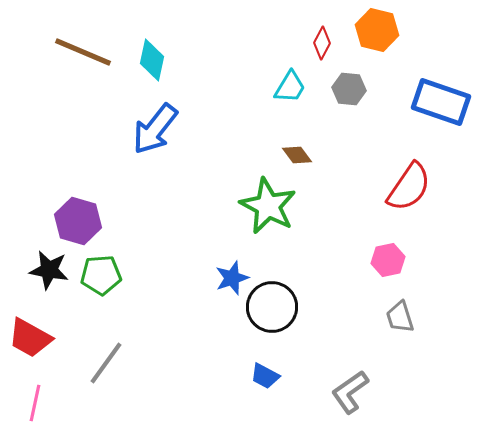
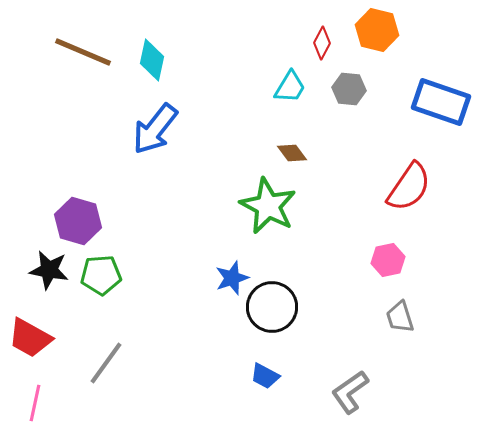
brown diamond: moved 5 px left, 2 px up
